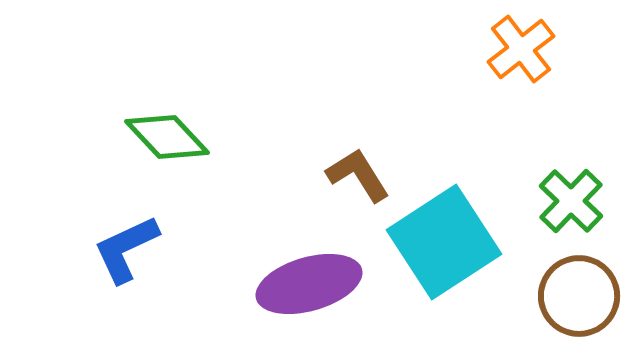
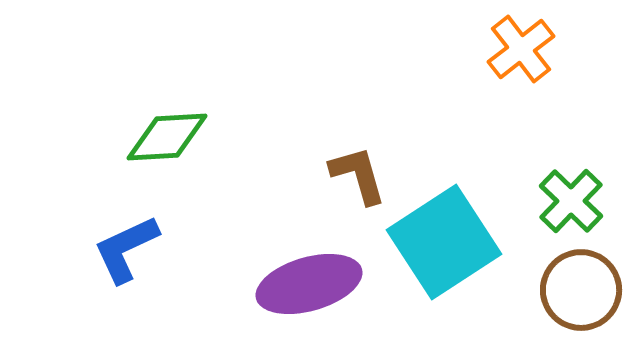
green diamond: rotated 50 degrees counterclockwise
brown L-shape: rotated 16 degrees clockwise
brown circle: moved 2 px right, 6 px up
